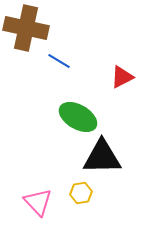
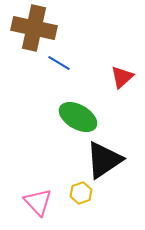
brown cross: moved 8 px right
blue line: moved 2 px down
red triangle: rotated 15 degrees counterclockwise
black triangle: moved 2 px right, 3 px down; rotated 33 degrees counterclockwise
yellow hexagon: rotated 10 degrees counterclockwise
